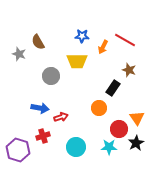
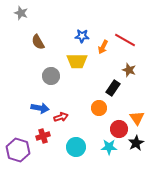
gray star: moved 2 px right, 41 px up
